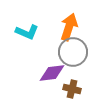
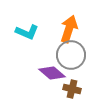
orange arrow: moved 2 px down
gray circle: moved 2 px left, 3 px down
purple diamond: rotated 48 degrees clockwise
